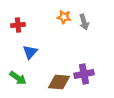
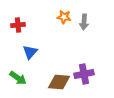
gray arrow: rotated 21 degrees clockwise
